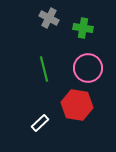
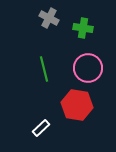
white rectangle: moved 1 px right, 5 px down
